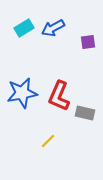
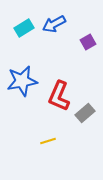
blue arrow: moved 1 px right, 4 px up
purple square: rotated 21 degrees counterclockwise
blue star: moved 12 px up
gray rectangle: rotated 54 degrees counterclockwise
yellow line: rotated 28 degrees clockwise
